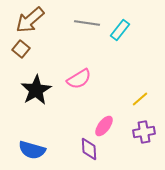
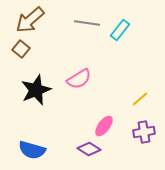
black star: rotated 8 degrees clockwise
purple diamond: rotated 55 degrees counterclockwise
